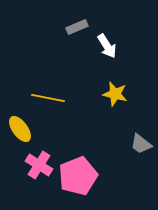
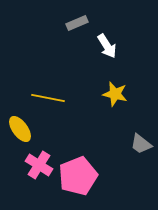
gray rectangle: moved 4 px up
